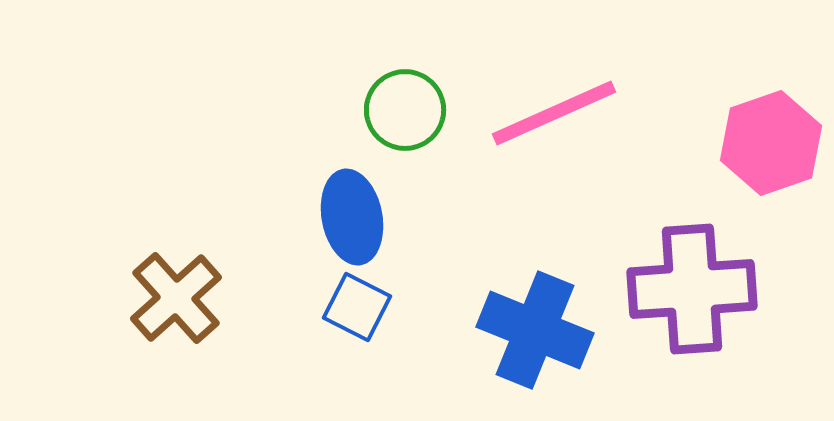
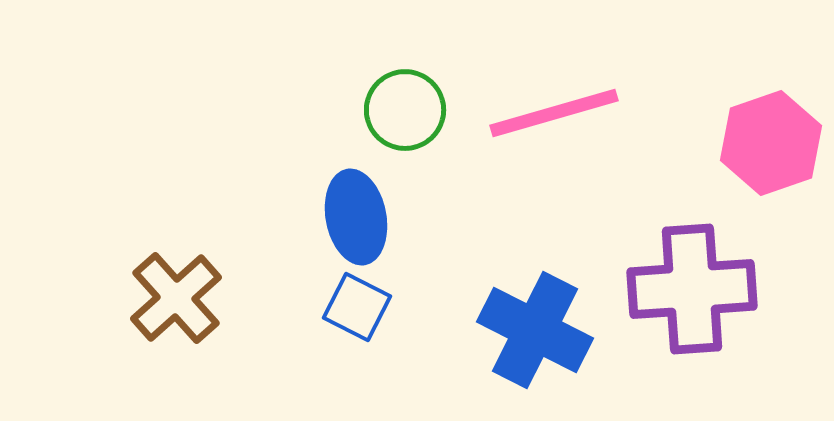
pink line: rotated 8 degrees clockwise
blue ellipse: moved 4 px right
blue cross: rotated 5 degrees clockwise
